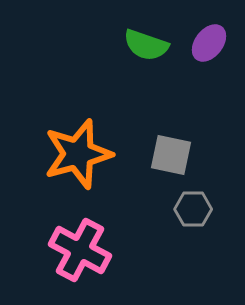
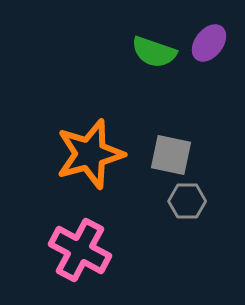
green semicircle: moved 8 px right, 7 px down
orange star: moved 12 px right
gray hexagon: moved 6 px left, 8 px up
